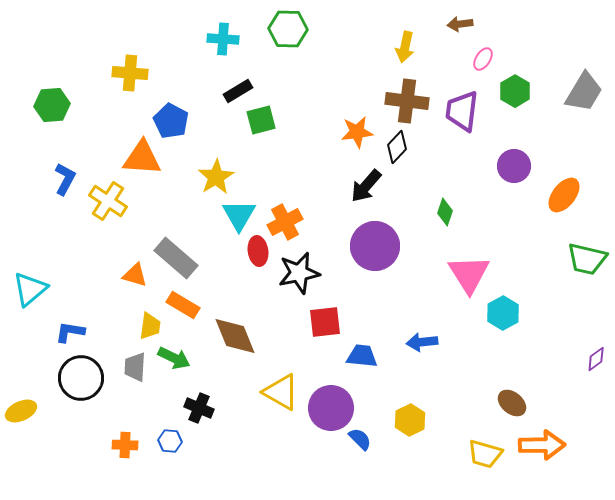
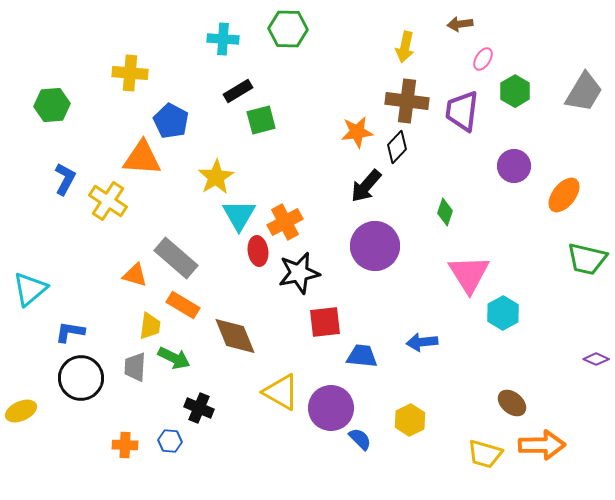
purple diamond at (596, 359): rotated 60 degrees clockwise
